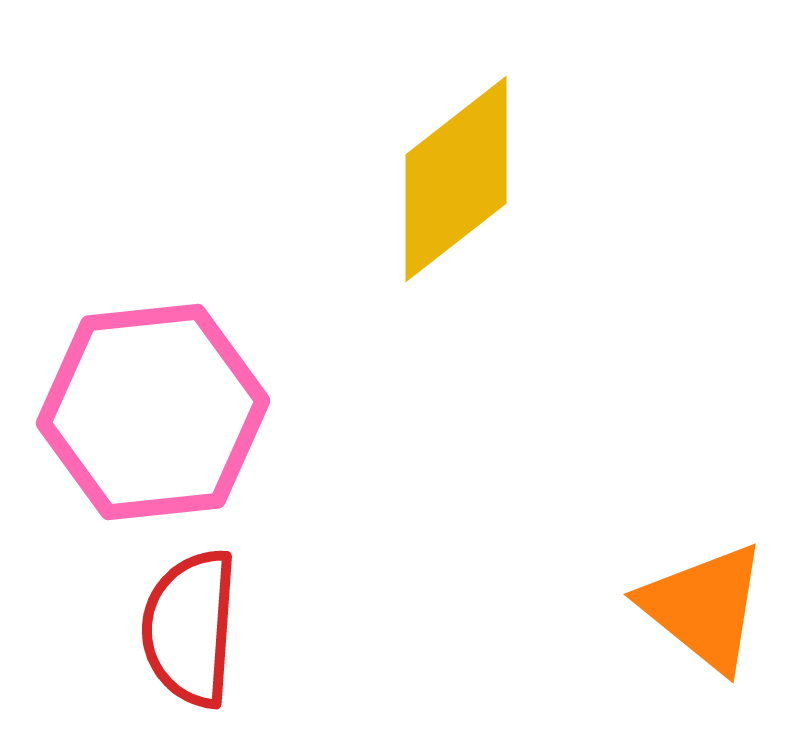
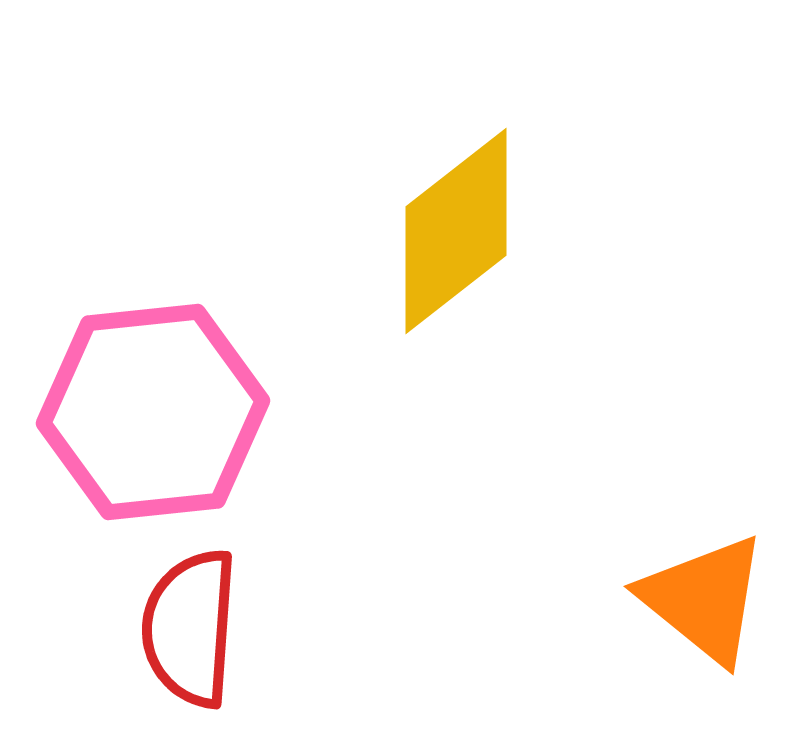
yellow diamond: moved 52 px down
orange triangle: moved 8 px up
